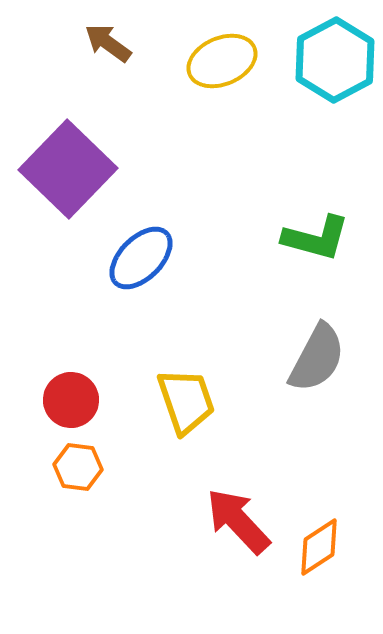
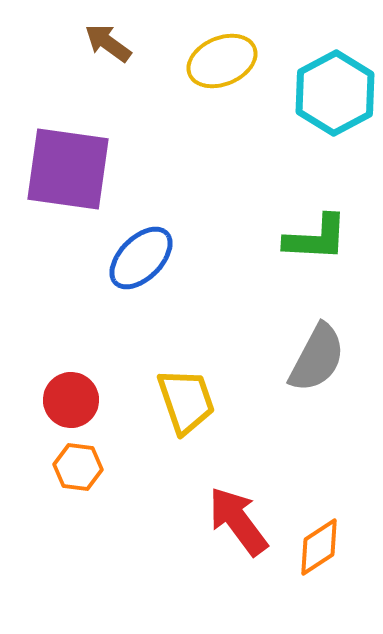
cyan hexagon: moved 33 px down
purple square: rotated 36 degrees counterclockwise
green L-shape: rotated 12 degrees counterclockwise
red arrow: rotated 6 degrees clockwise
